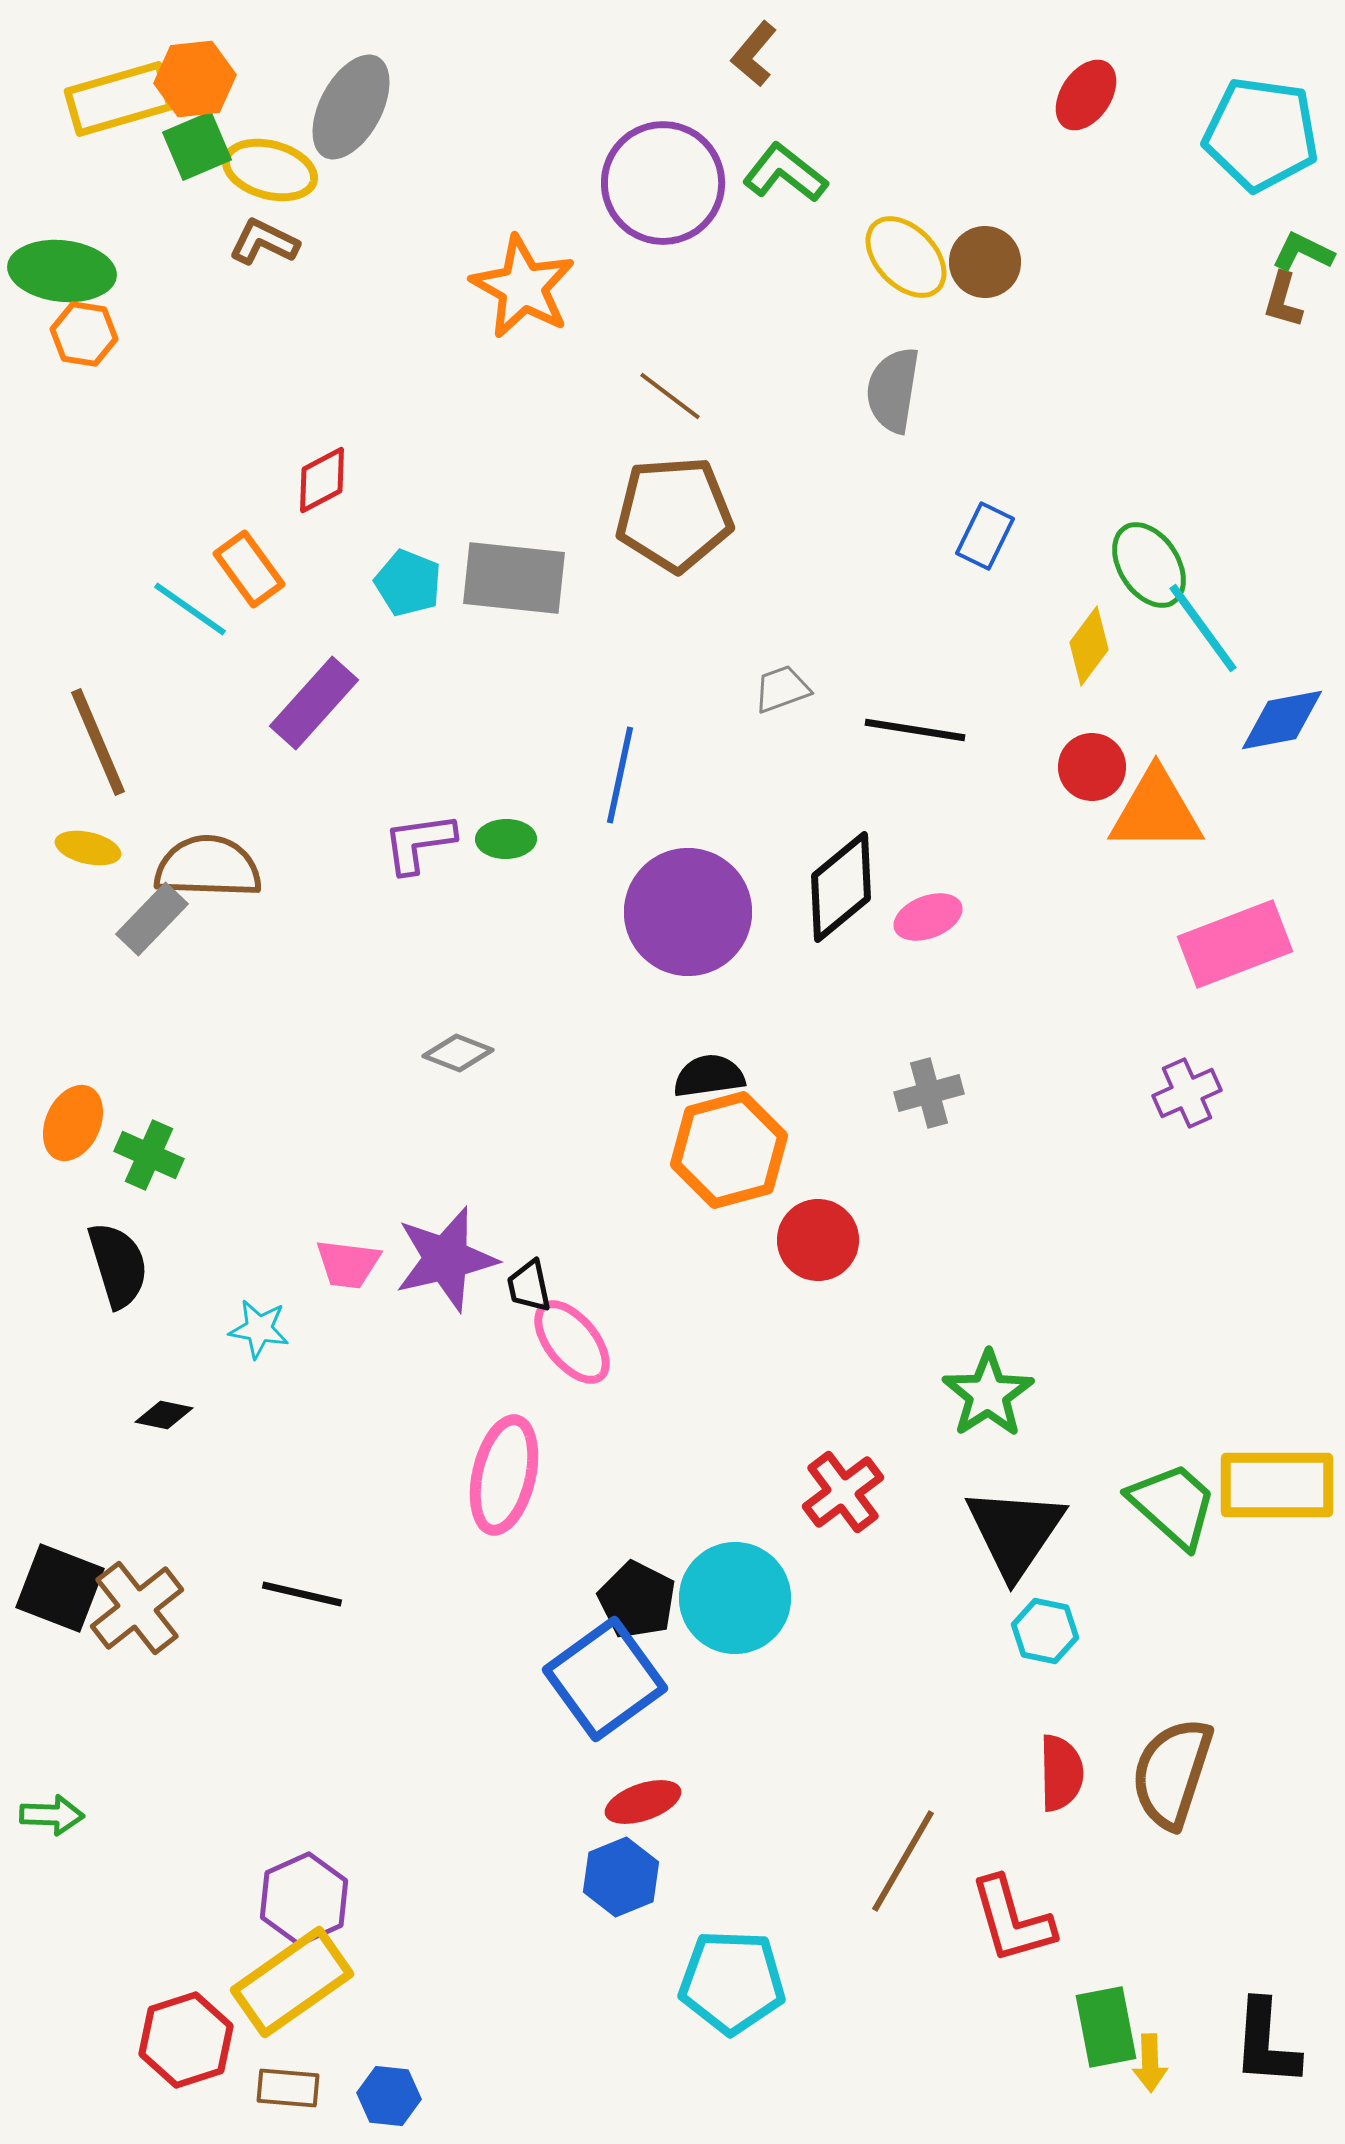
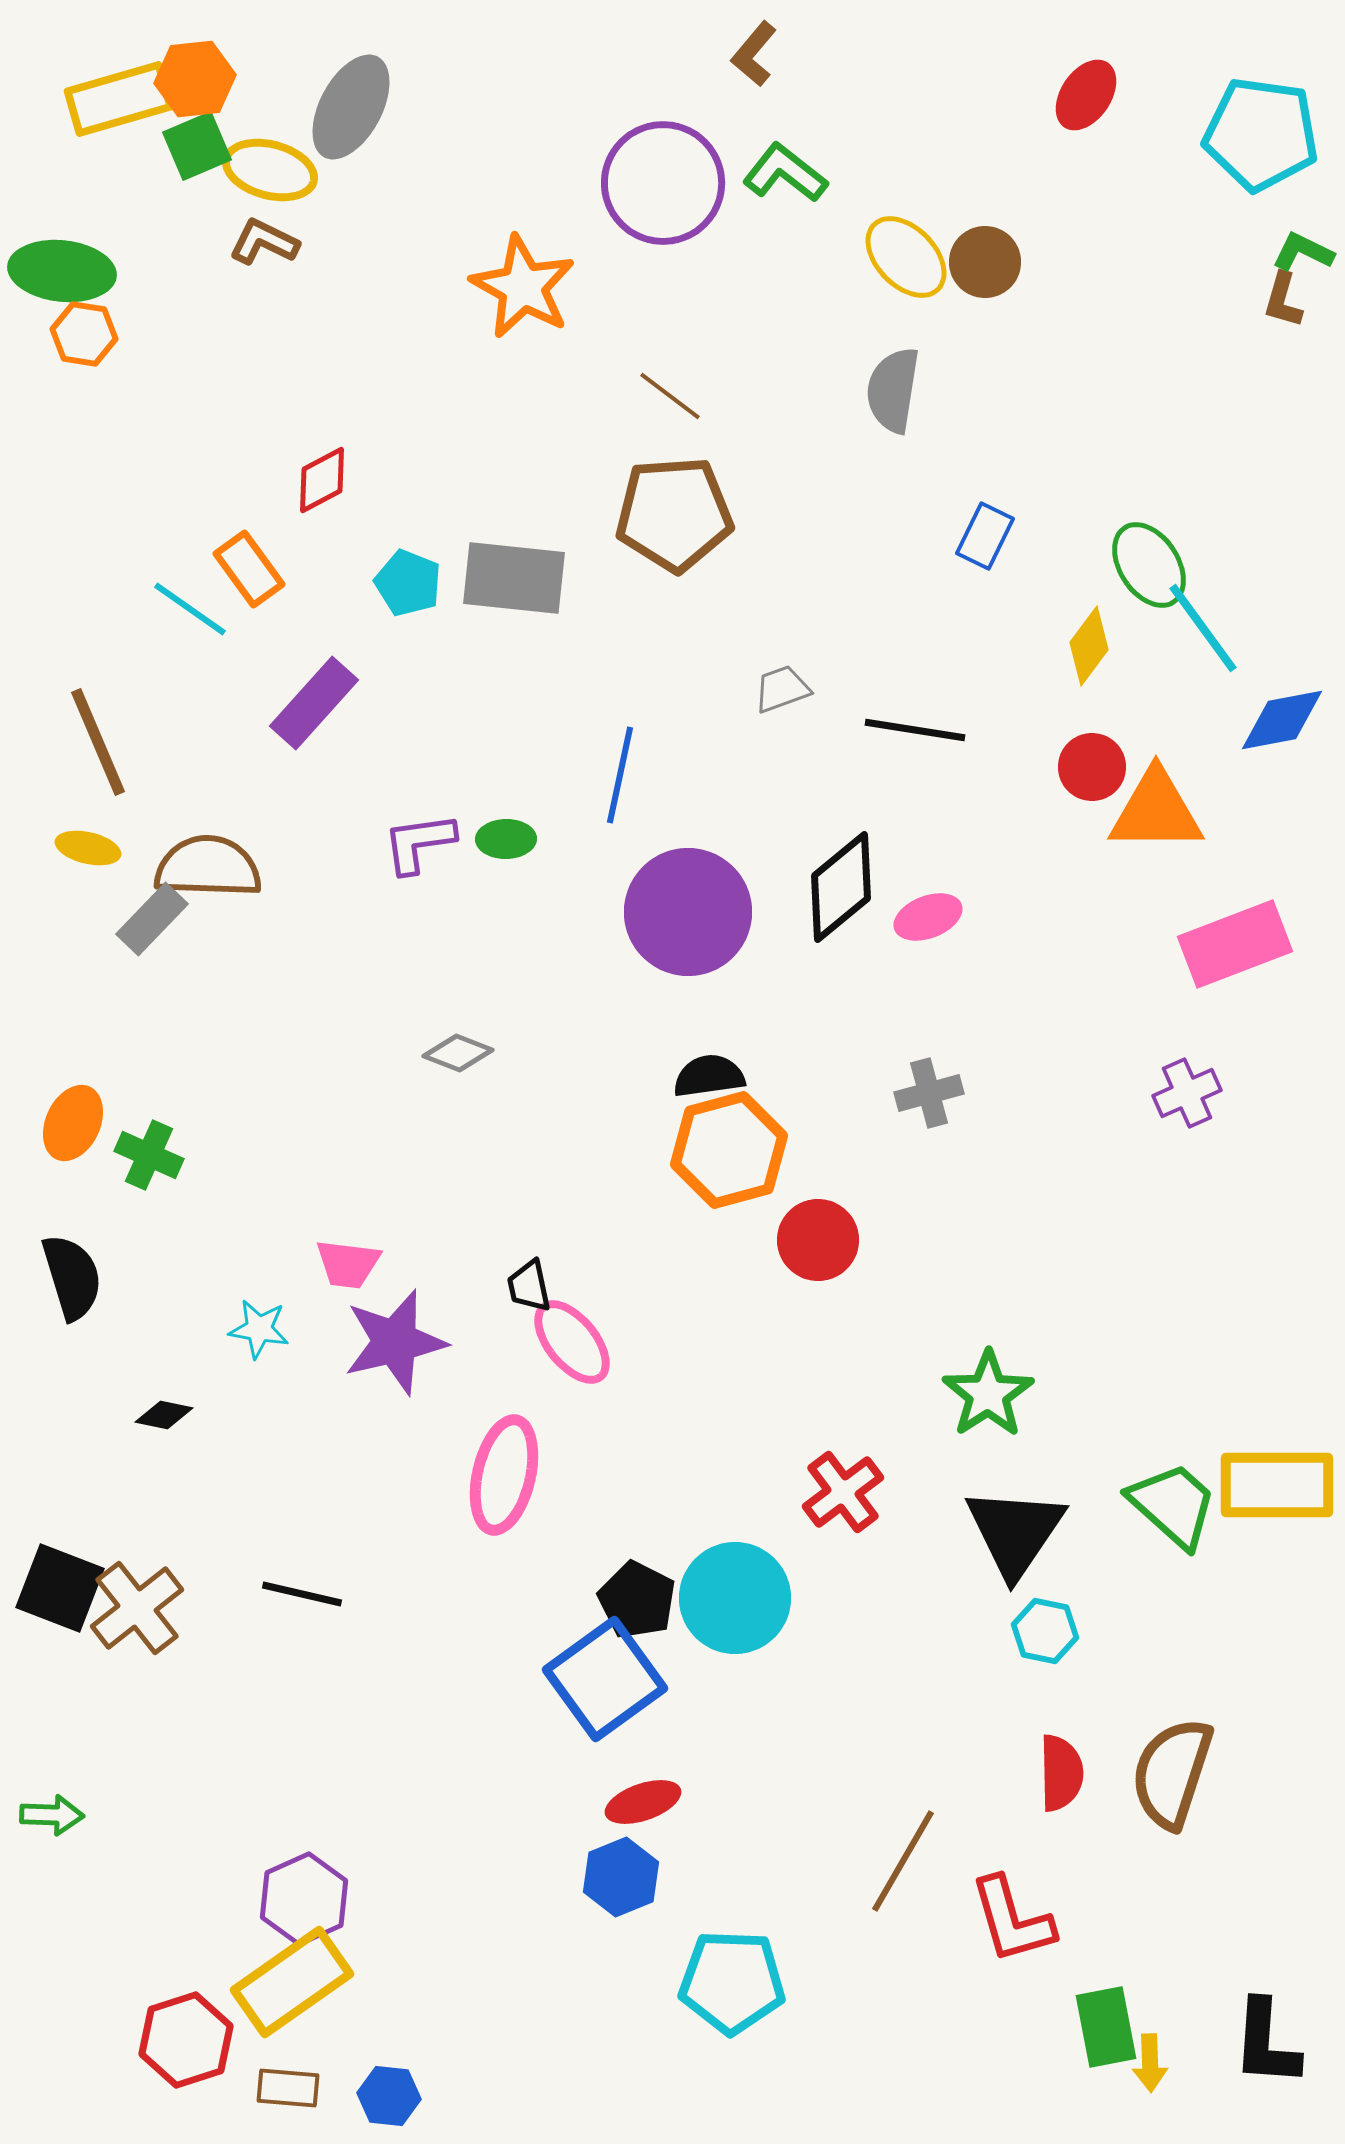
purple star at (446, 1259): moved 51 px left, 83 px down
black semicircle at (118, 1265): moved 46 px left, 12 px down
